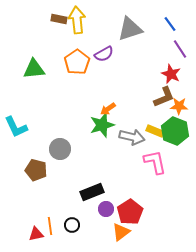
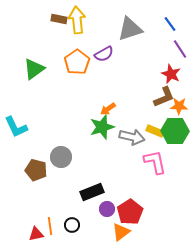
green triangle: rotated 30 degrees counterclockwise
green star: moved 2 px down
green hexagon: rotated 20 degrees counterclockwise
gray circle: moved 1 px right, 8 px down
purple circle: moved 1 px right
